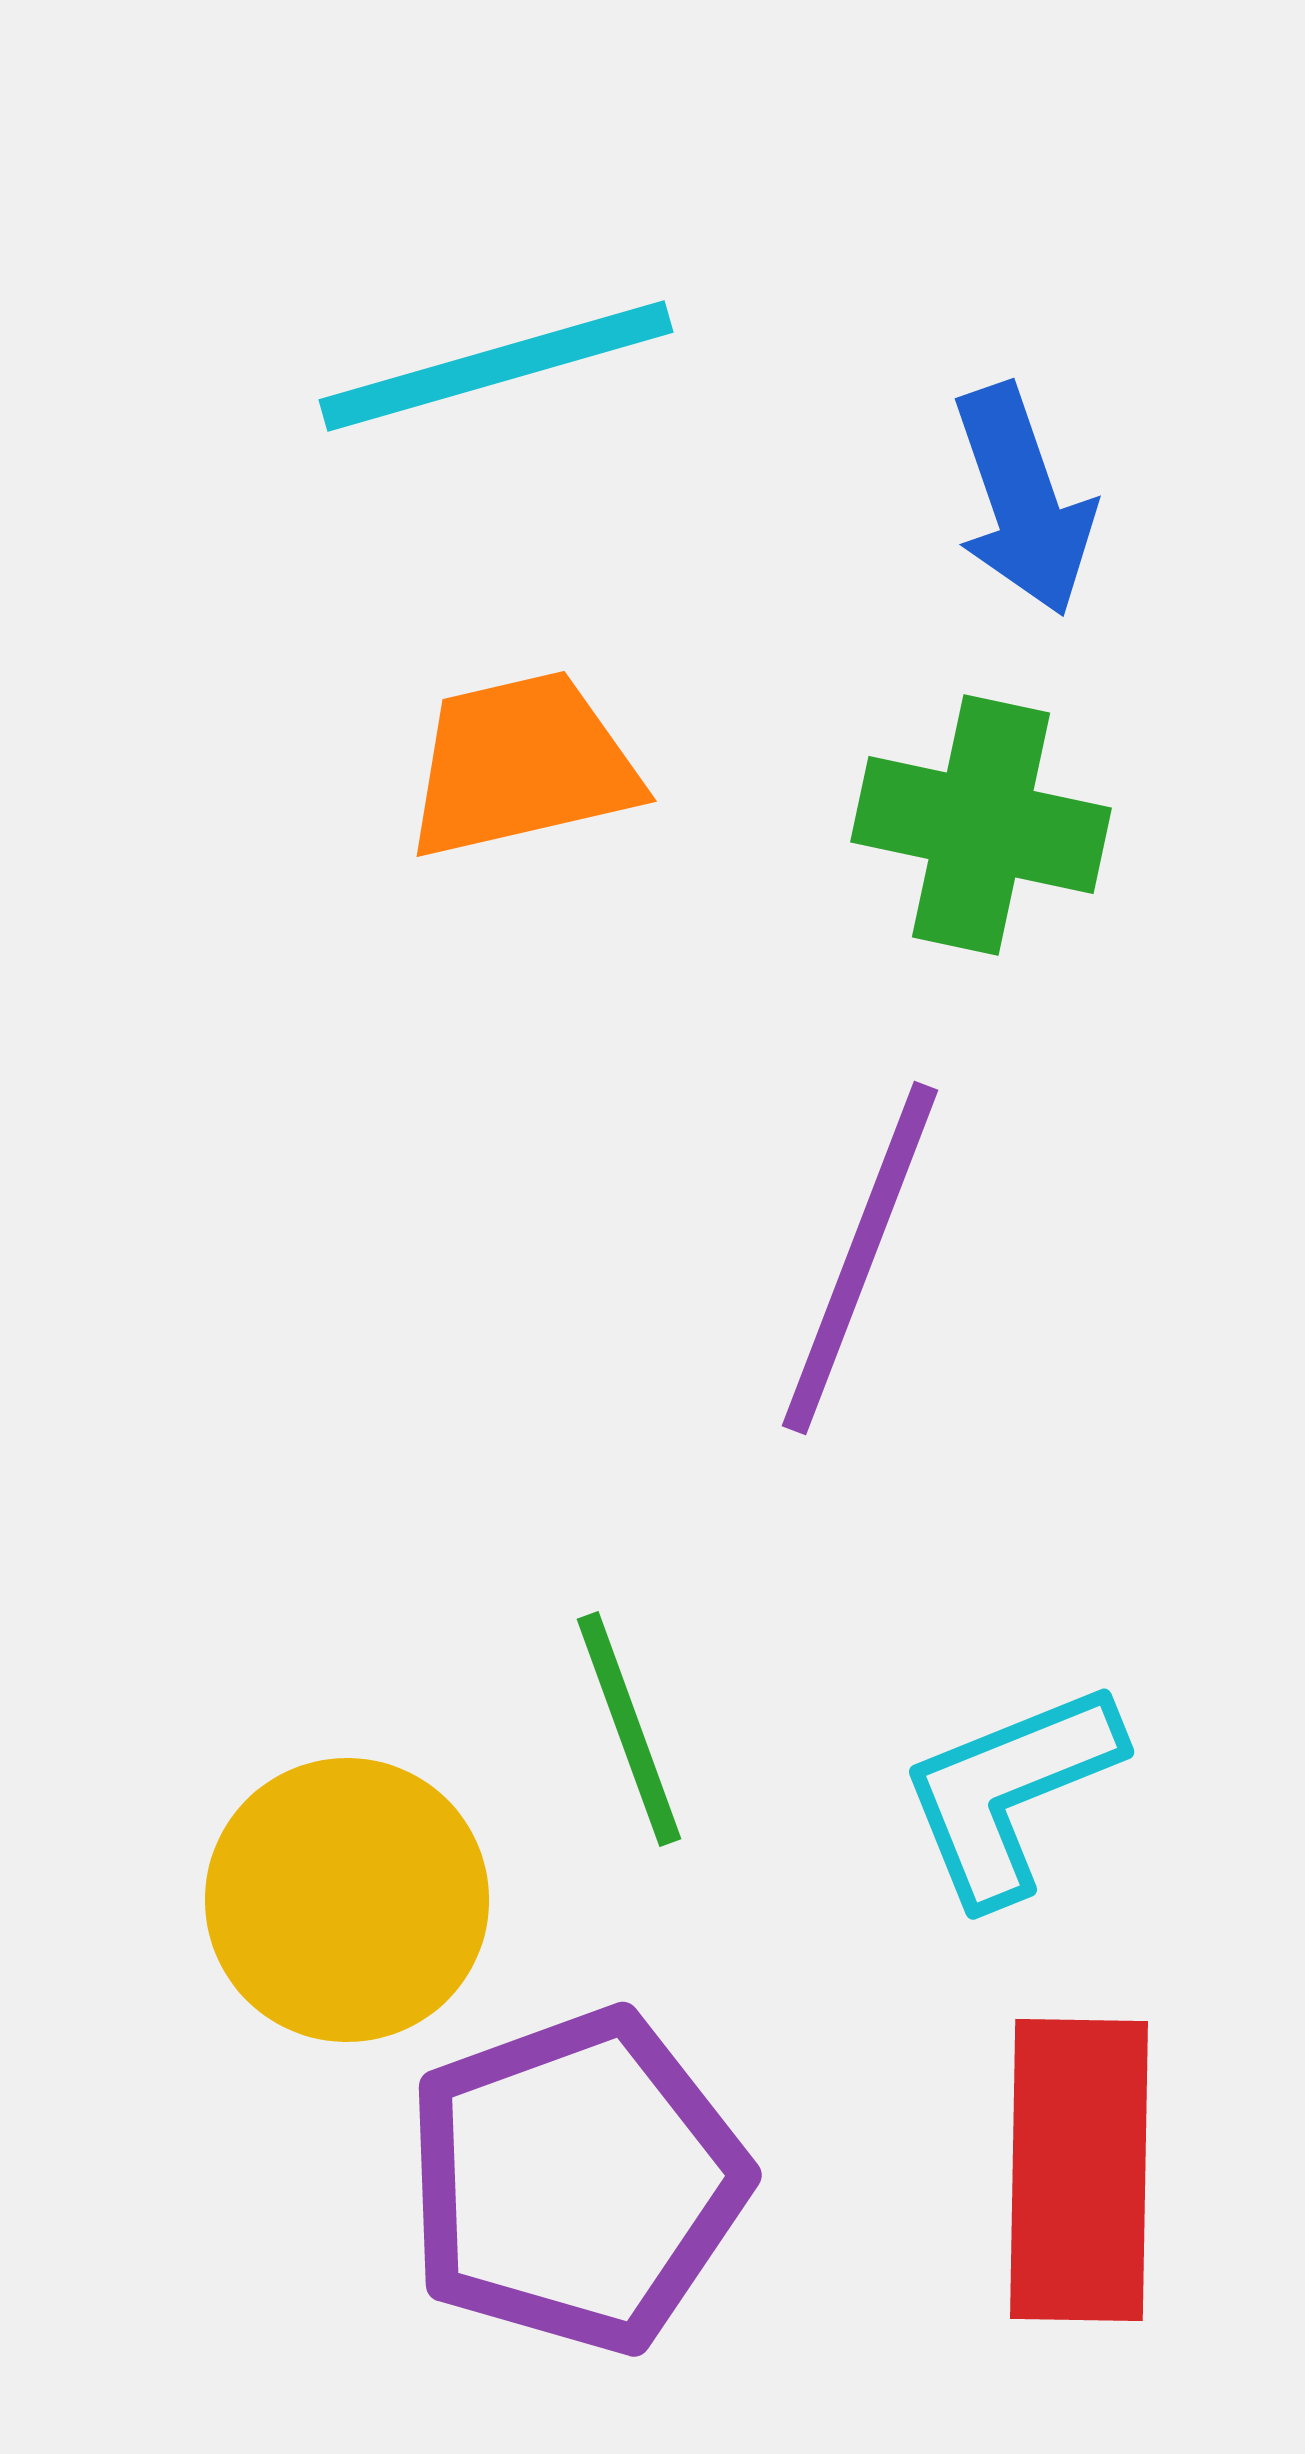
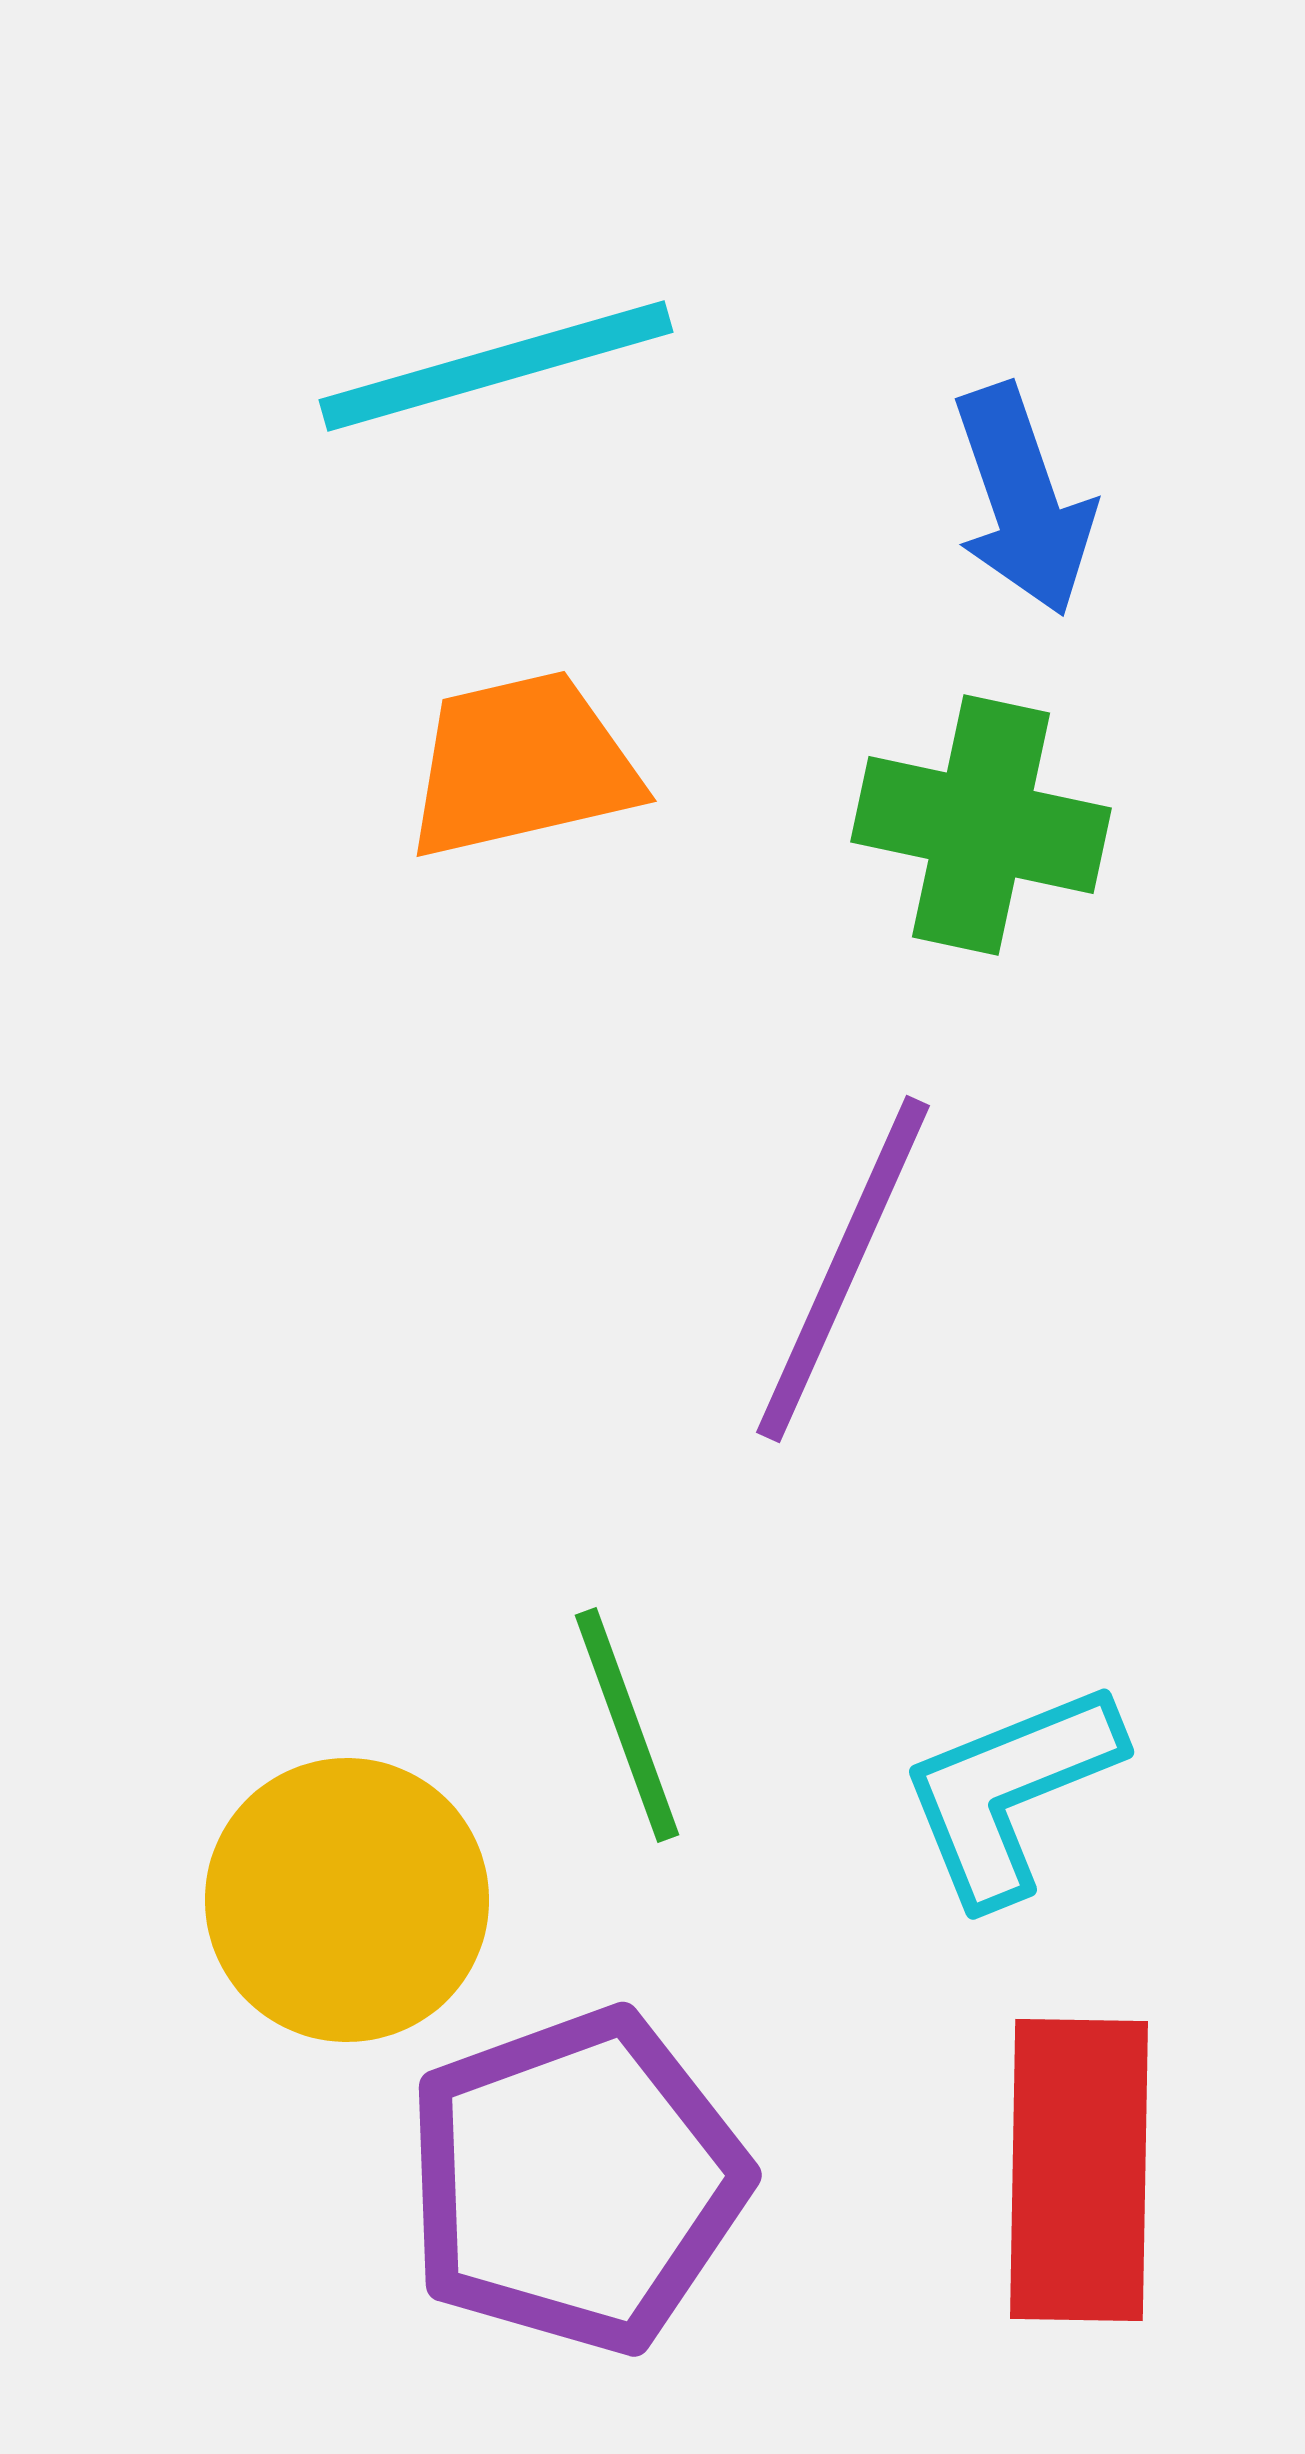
purple line: moved 17 px left, 11 px down; rotated 3 degrees clockwise
green line: moved 2 px left, 4 px up
